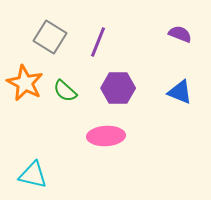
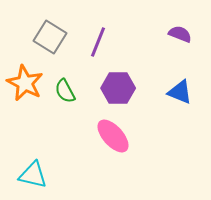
green semicircle: rotated 20 degrees clockwise
pink ellipse: moved 7 px right; rotated 51 degrees clockwise
